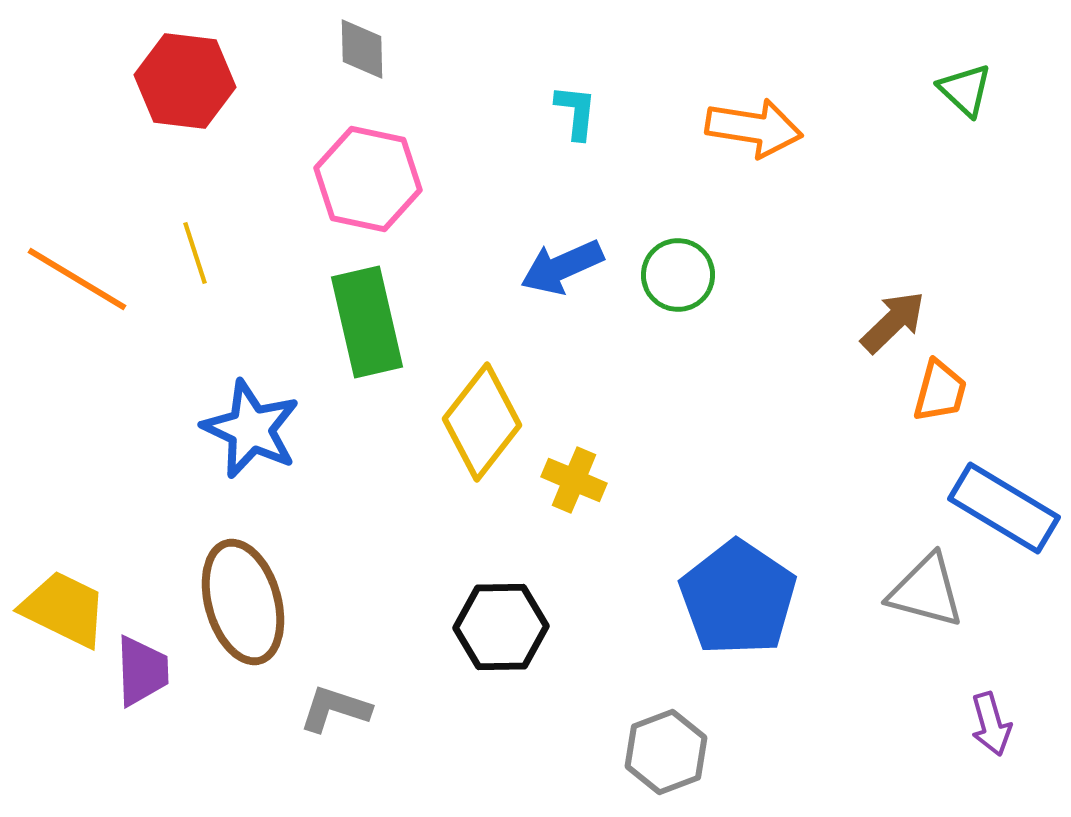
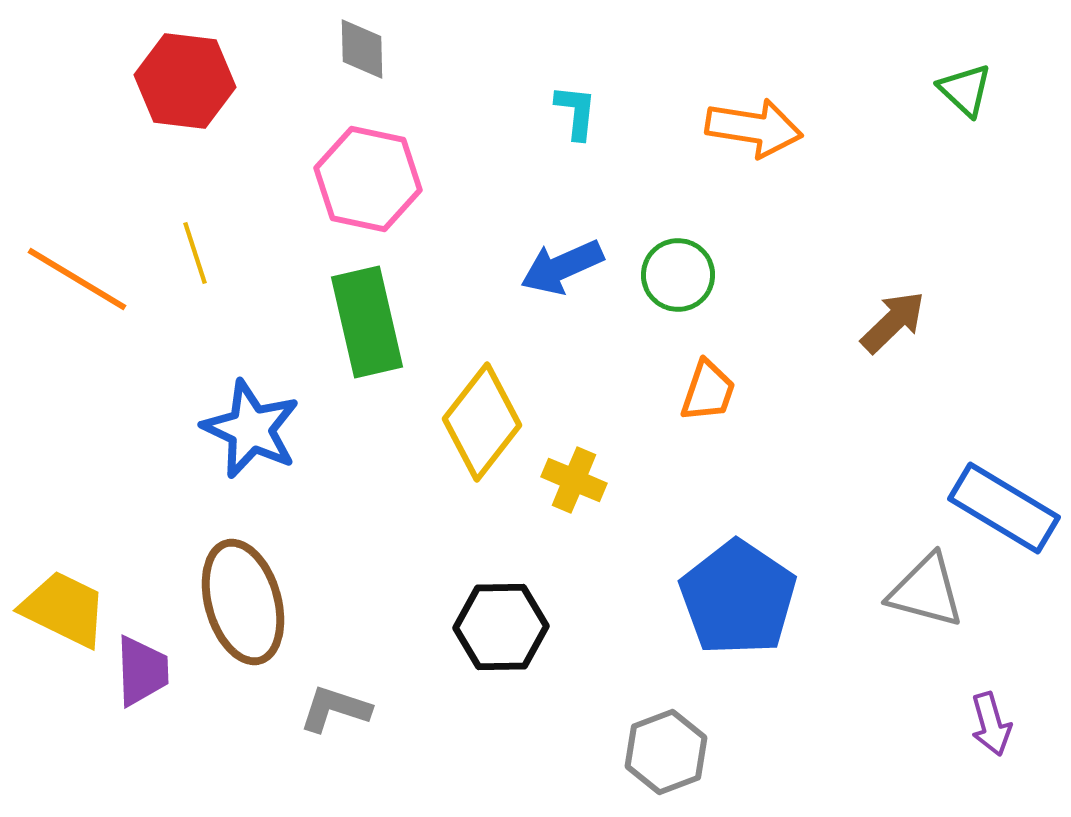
orange trapezoid: moved 232 px left; rotated 4 degrees clockwise
